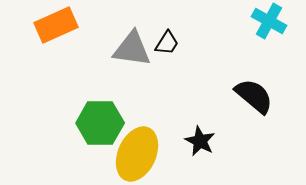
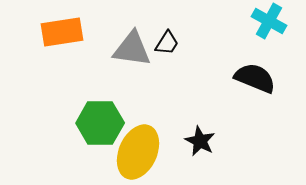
orange rectangle: moved 6 px right, 7 px down; rotated 15 degrees clockwise
black semicircle: moved 1 px right, 18 px up; rotated 18 degrees counterclockwise
yellow ellipse: moved 1 px right, 2 px up
